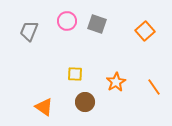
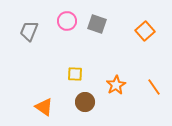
orange star: moved 3 px down
